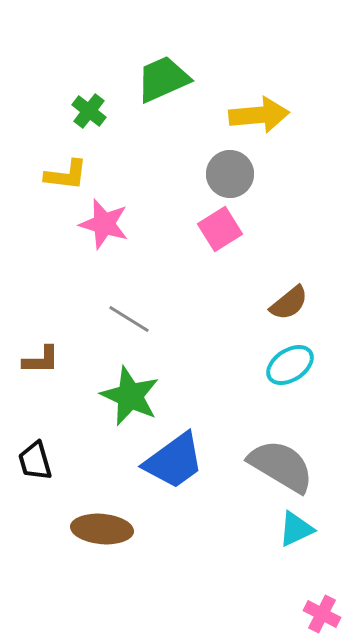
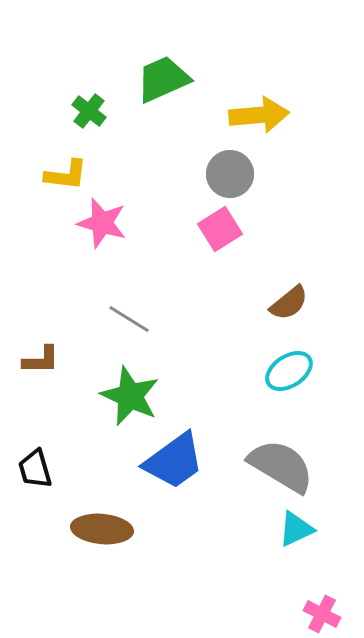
pink star: moved 2 px left, 1 px up
cyan ellipse: moved 1 px left, 6 px down
black trapezoid: moved 8 px down
